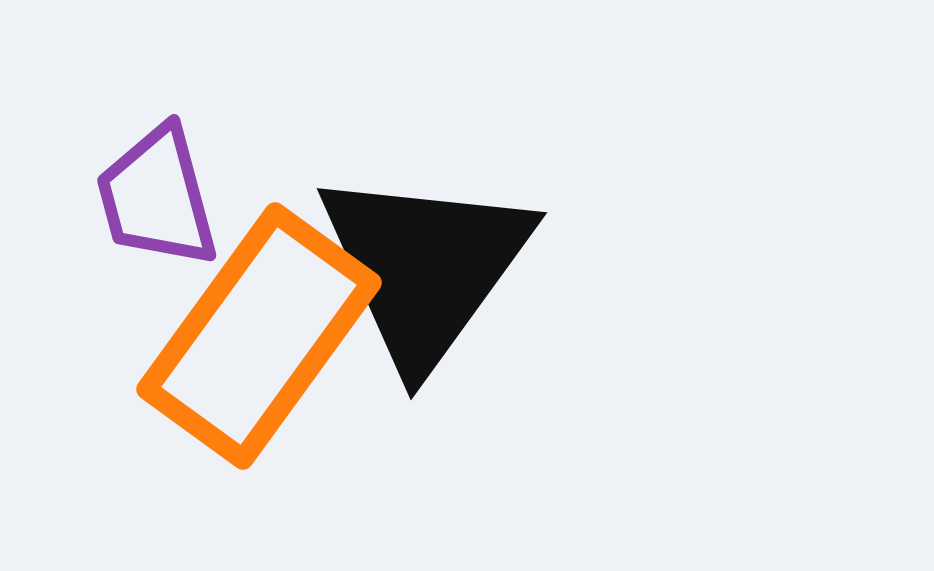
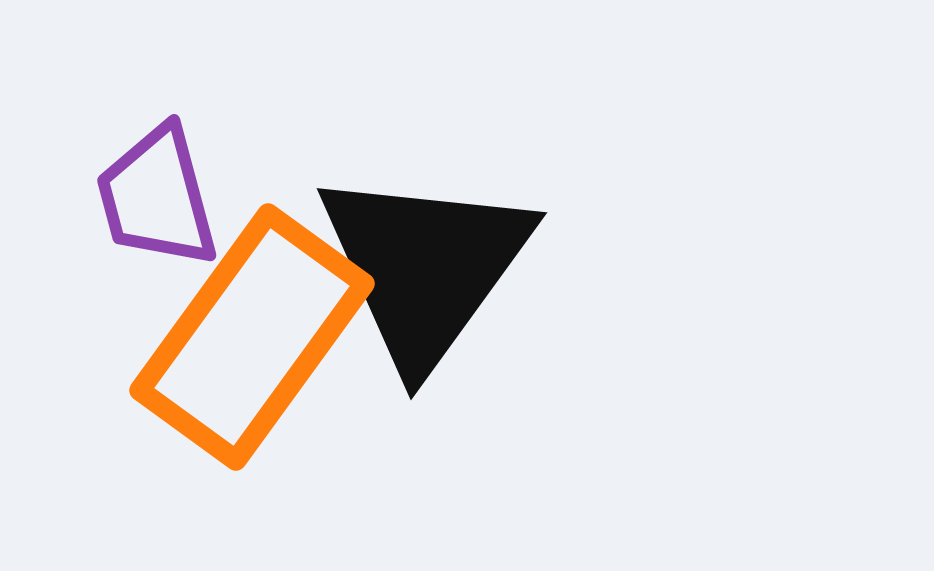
orange rectangle: moved 7 px left, 1 px down
